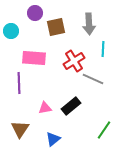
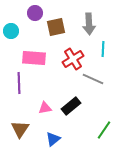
red cross: moved 1 px left, 2 px up
